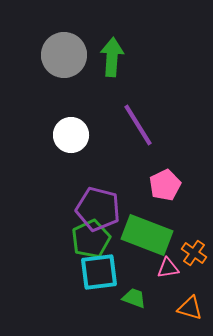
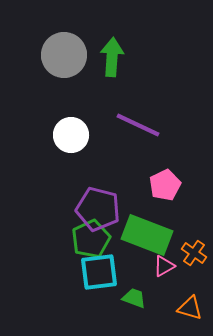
purple line: rotated 33 degrees counterclockwise
pink triangle: moved 4 px left, 2 px up; rotated 20 degrees counterclockwise
